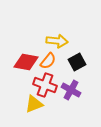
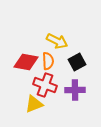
yellow arrow: rotated 20 degrees clockwise
orange semicircle: rotated 42 degrees counterclockwise
purple cross: moved 4 px right; rotated 30 degrees counterclockwise
